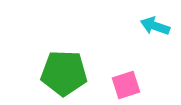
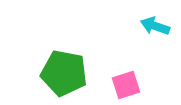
green pentagon: rotated 9 degrees clockwise
